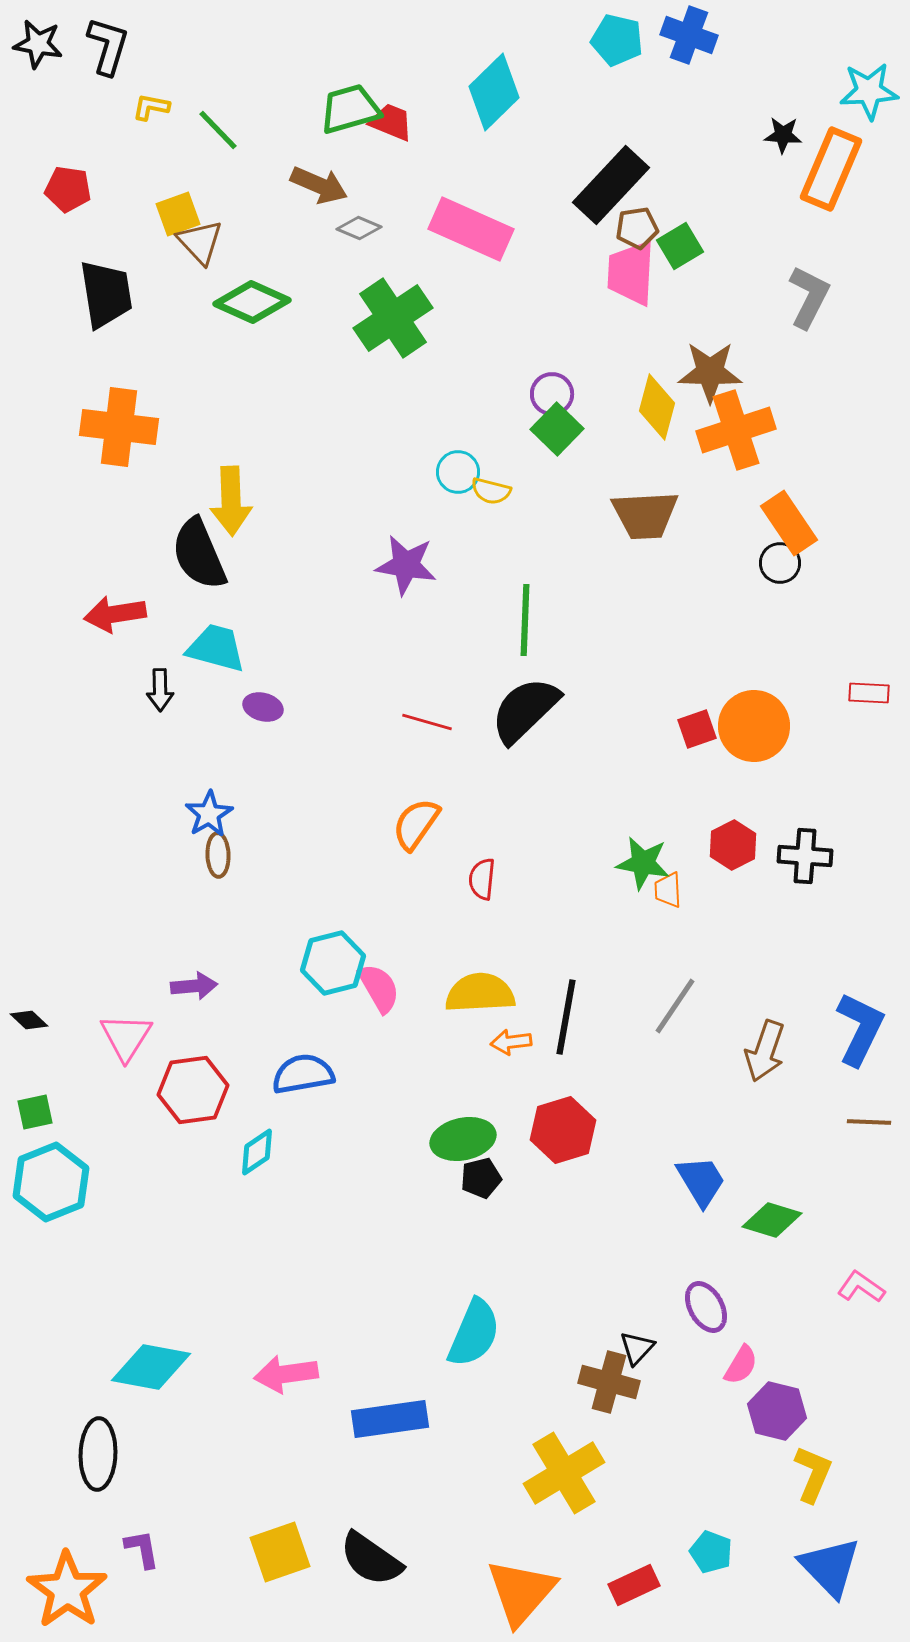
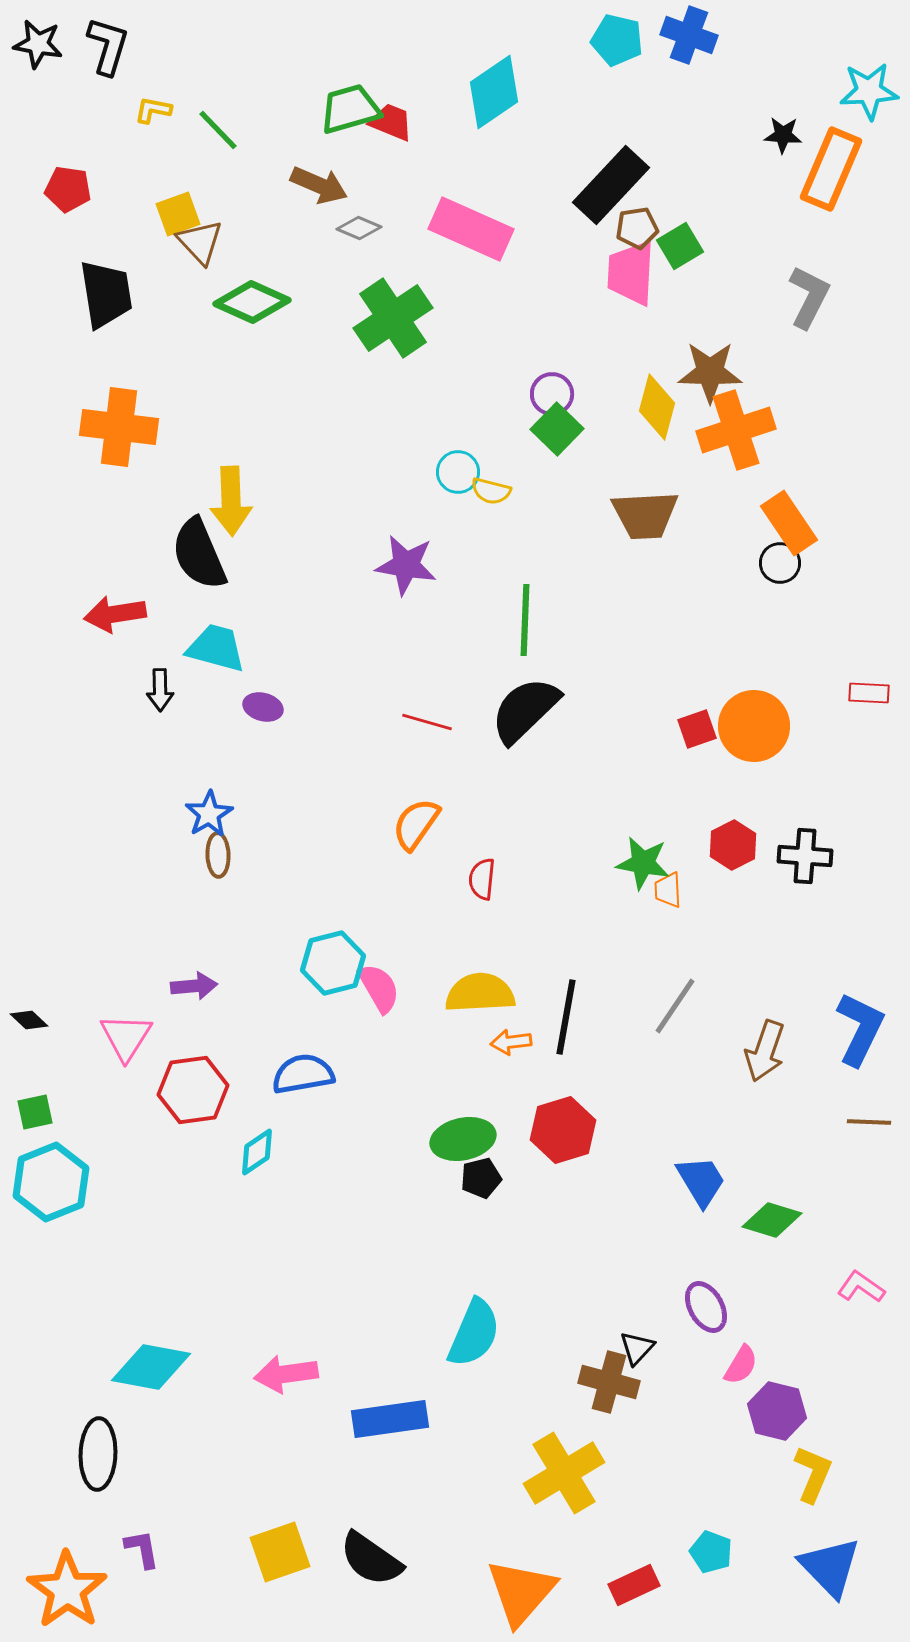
cyan diamond at (494, 92): rotated 10 degrees clockwise
yellow L-shape at (151, 107): moved 2 px right, 3 px down
